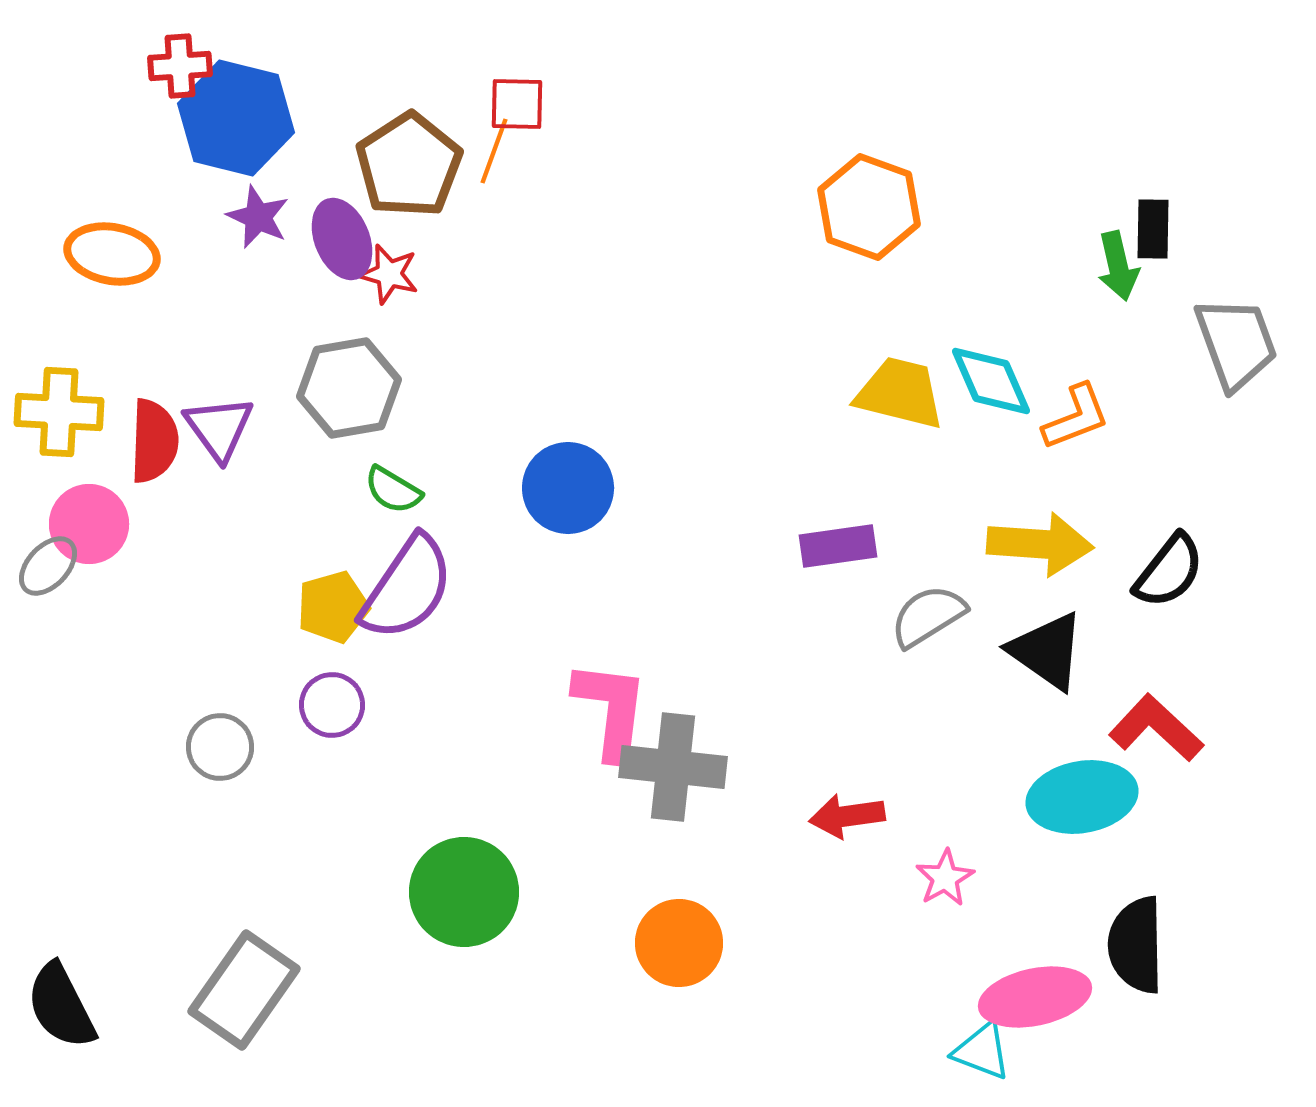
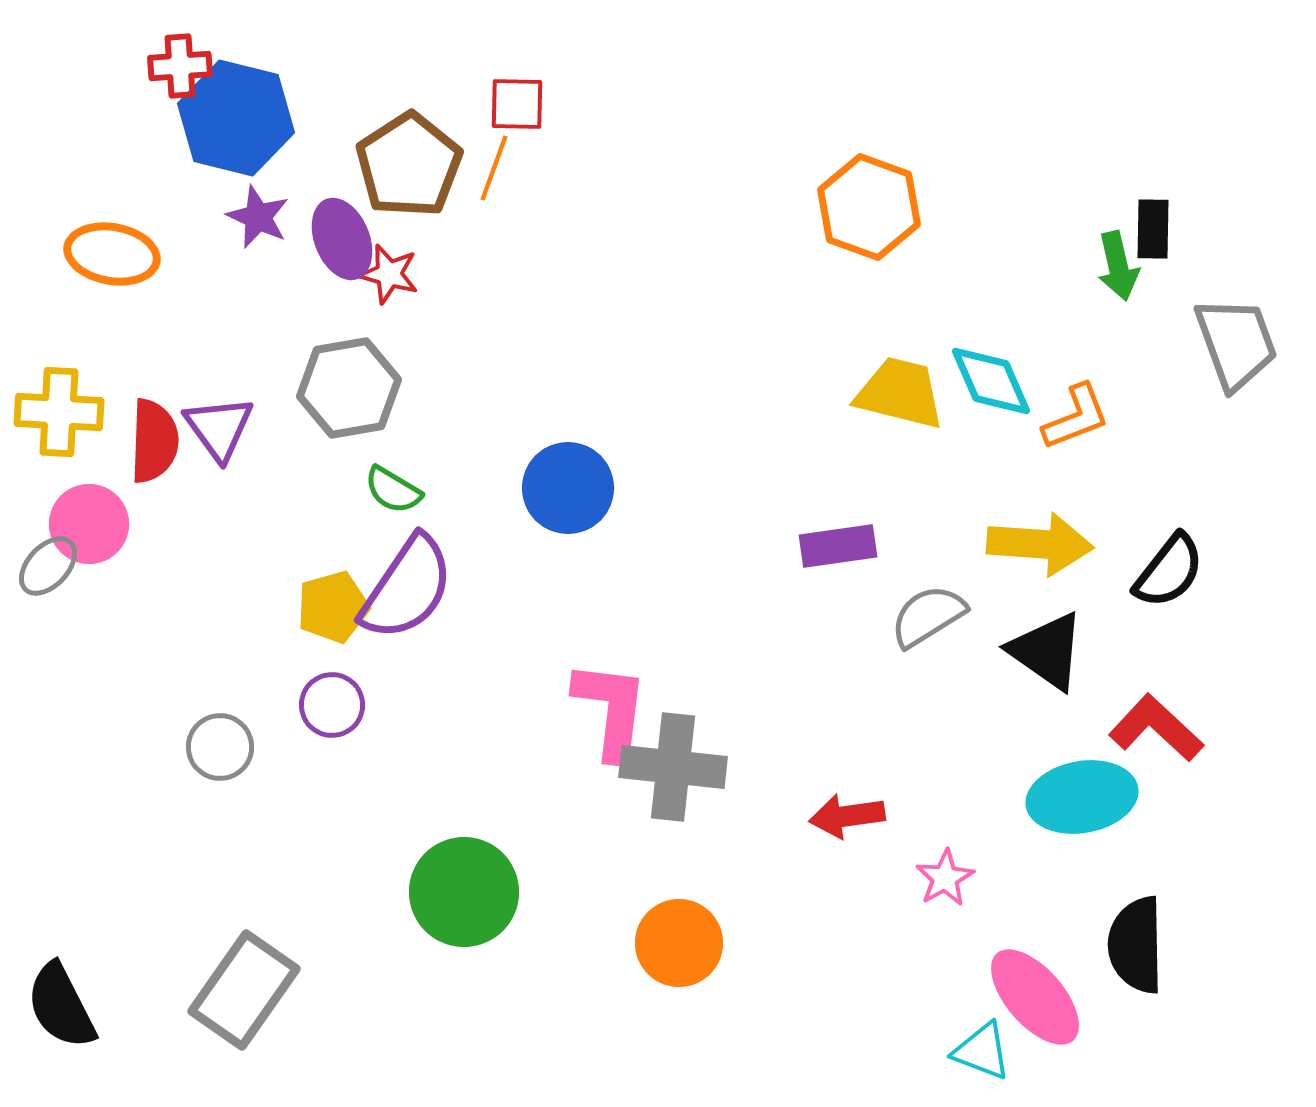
orange line at (494, 151): moved 17 px down
pink ellipse at (1035, 997): rotated 61 degrees clockwise
